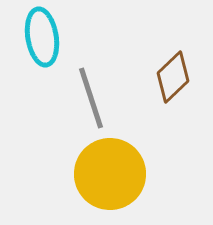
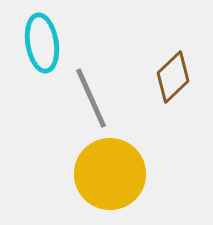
cyan ellipse: moved 6 px down
gray line: rotated 6 degrees counterclockwise
